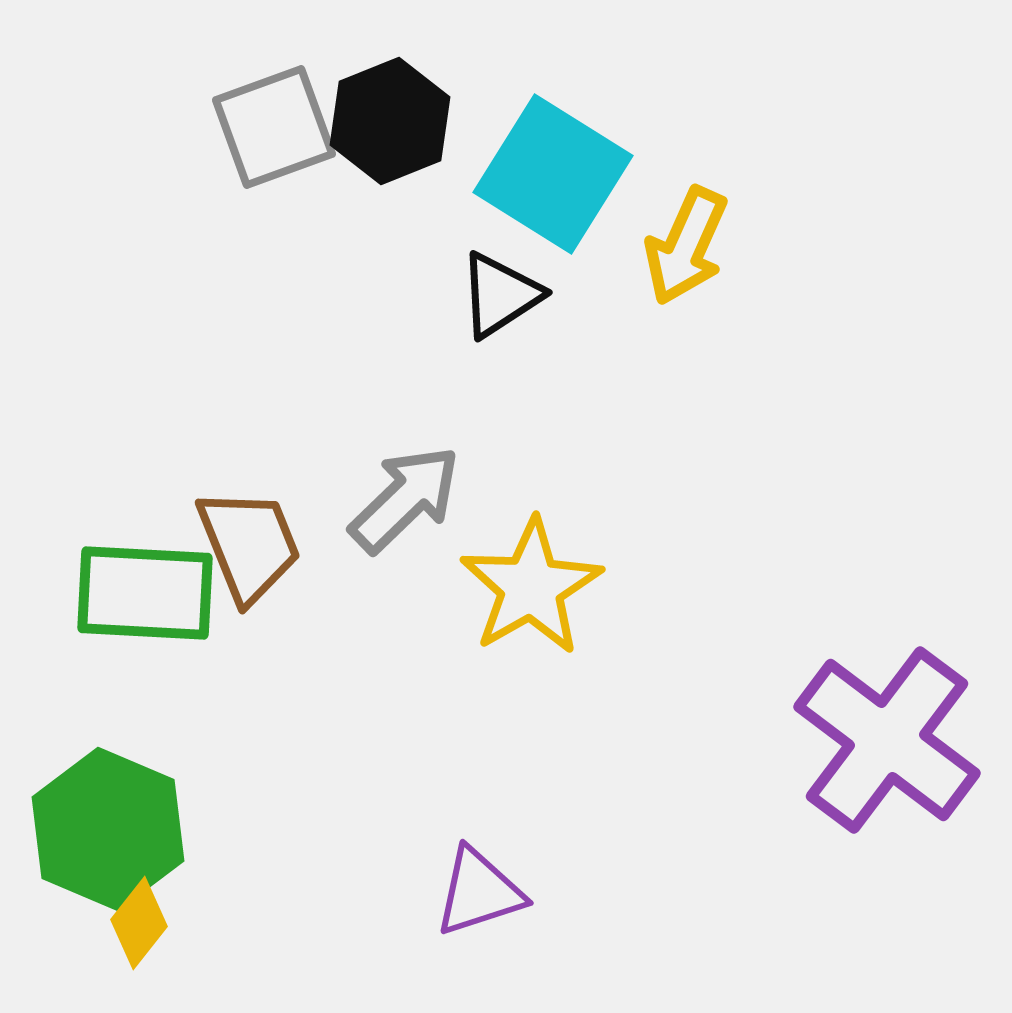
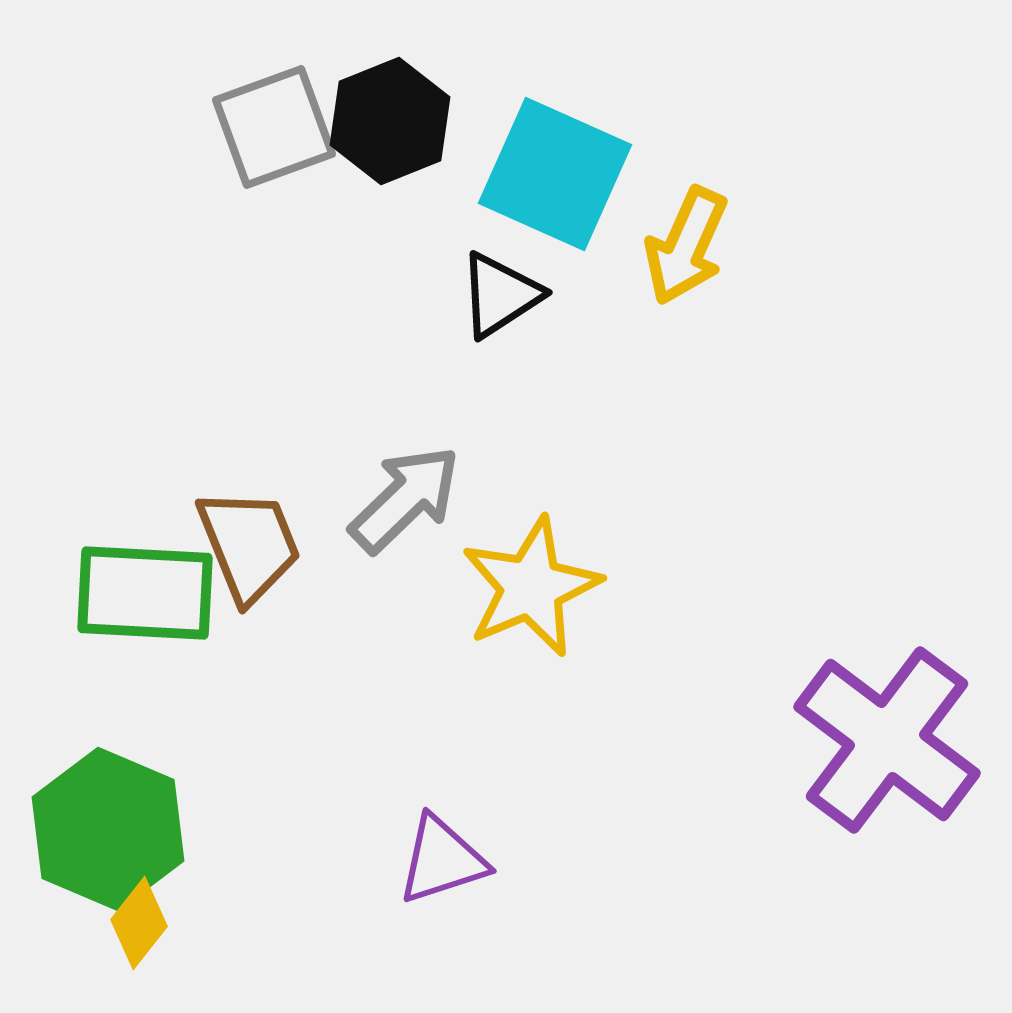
cyan square: moved 2 px right; rotated 8 degrees counterclockwise
yellow star: rotated 7 degrees clockwise
purple triangle: moved 37 px left, 32 px up
